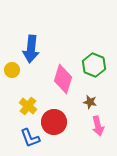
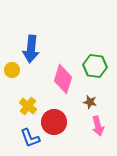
green hexagon: moved 1 px right, 1 px down; rotated 15 degrees counterclockwise
